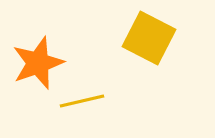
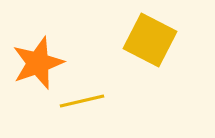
yellow square: moved 1 px right, 2 px down
